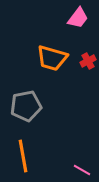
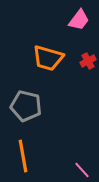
pink trapezoid: moved 1 px right, 2 px down
orange trapezoid: moved 4 px left
gray pentagon: rotated 24 degrees clockwise
pink line: rotated 18 degrees clockwise
